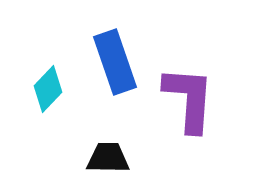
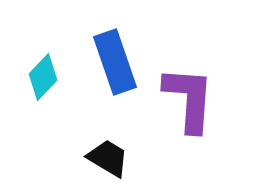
cyan diamond: moved 5 px left, 12 px up
black trapezoid: rotated 30 degrees clockwise
